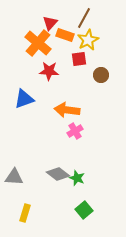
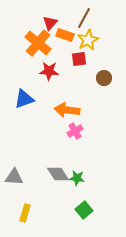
brown circle: moved 3 px right, 3 px down
gray diamond: rotated 20 degrees clockwise
green star: rotated 14 degrees counterclockwise
